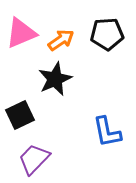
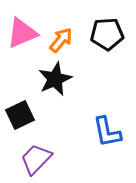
pink triangle: moved 1 px right
orange arrow: rotated 16 degrees counterclockwise
purple trapezoid: moved 2 px right
